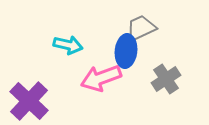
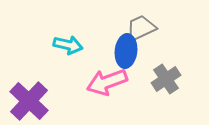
pink arrow: moved 6 px right, 4 px down
